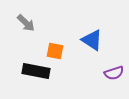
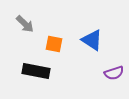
gray arrow: moved 1 px left, 1 px down
orange square: moved 1 px left, 7 px up
